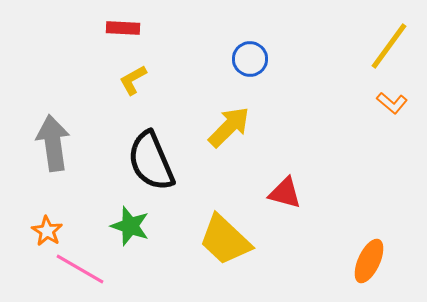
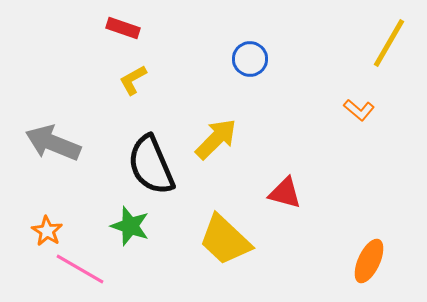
red rectangle: rotated 16 degrees clockwise
yellow line: moved 3 px up; rotated 6 degrees counterclockwise
orange L-shape: moved 33 px left, 7 px down
yellow arrow: moved 13 px left, 12 px down
gray arrow: rotated 60 degrees counterclockwise
black semicircle: moved 4 px down
